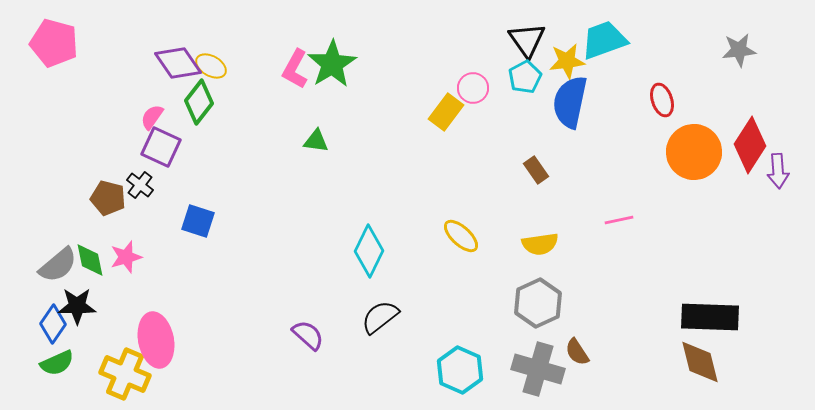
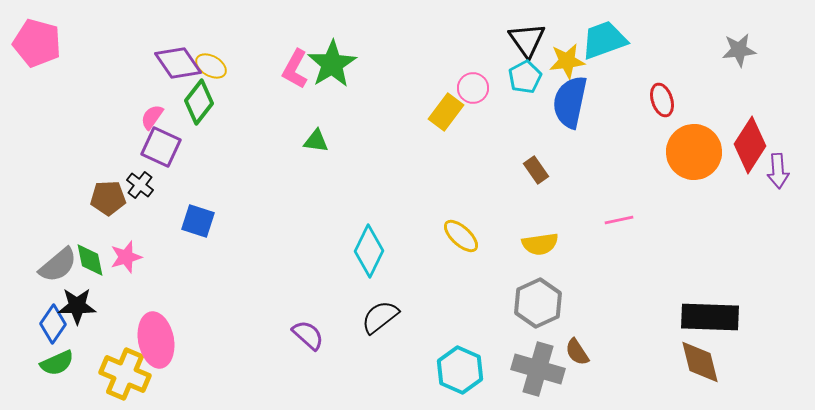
pink pentagon at (54, 43): moved 17 px left
brown pentagon at (108, 198): rotated 16 degrees counterclockwise
